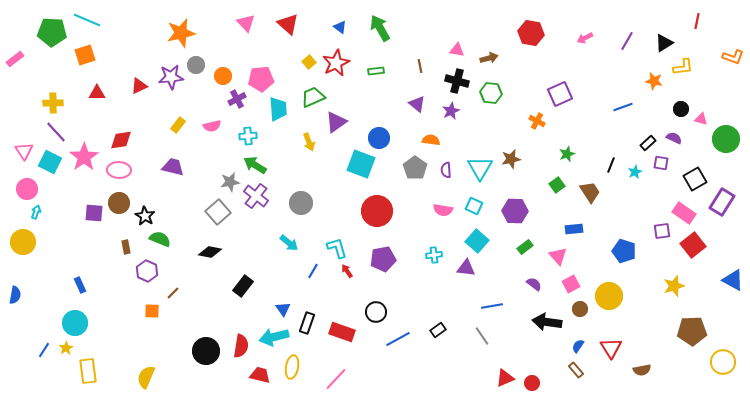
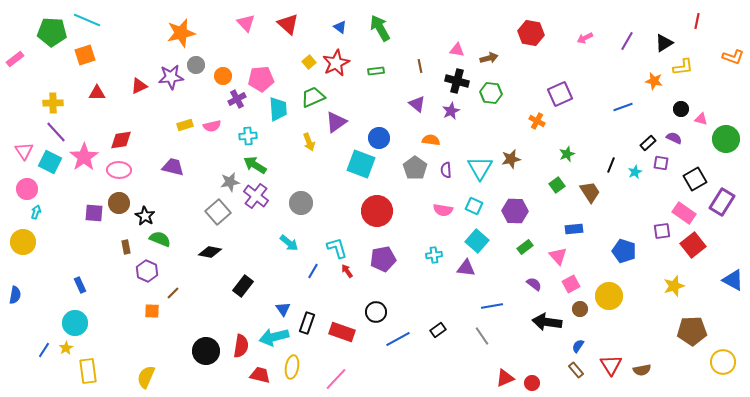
yellow rectangle at (178, 125): moved 7 px right; rotated 35 degrees clockwise
red triangle at (611, 348): moved 17 px down
